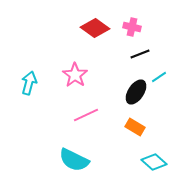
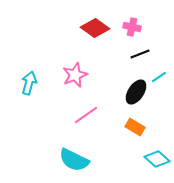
pink star: rotated 15 degrees clockwise
pink line: rotated 10 degrees counterclockwise
cyan diamond: moved 3 px right, 3 px up
